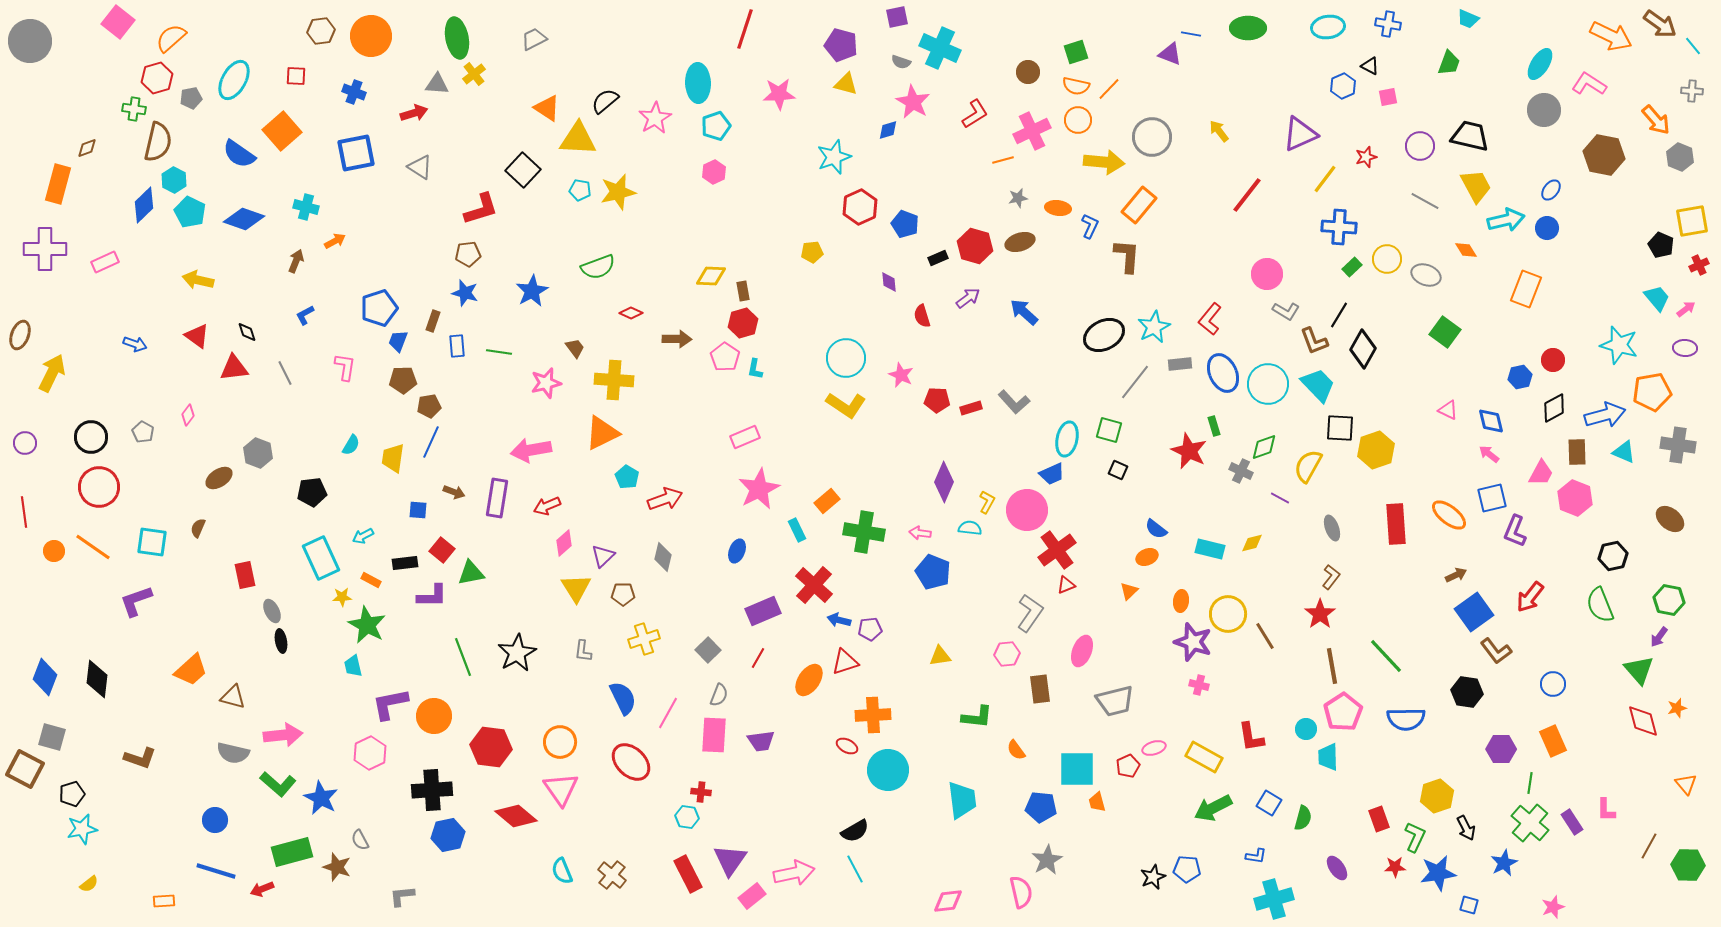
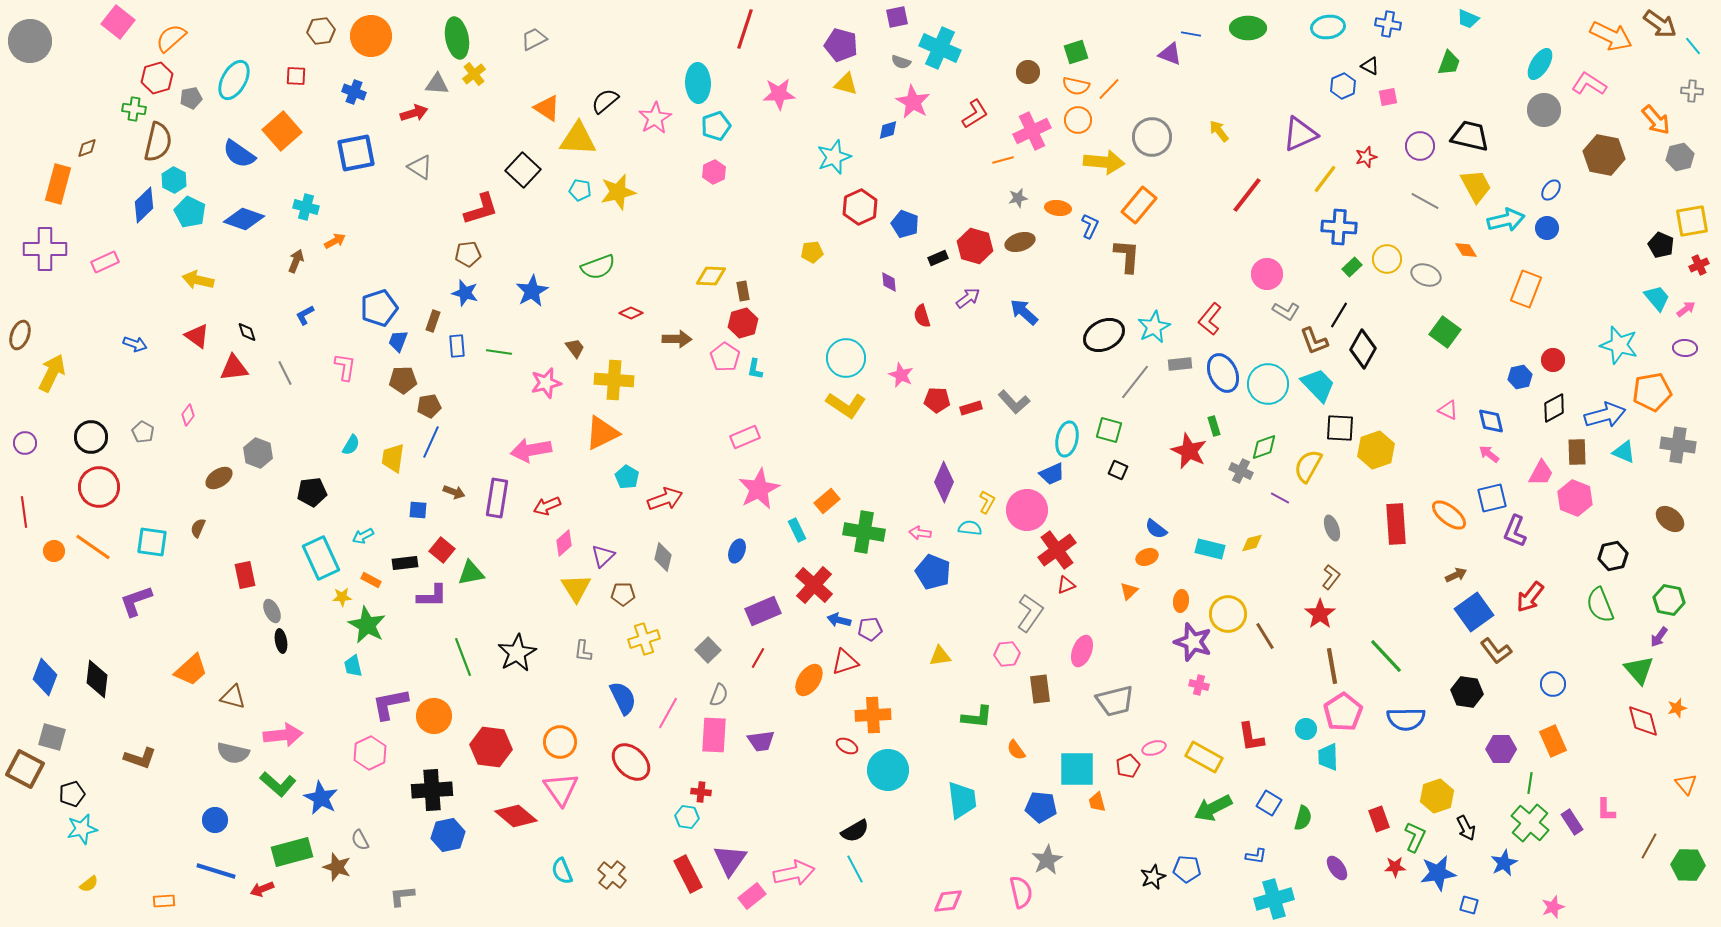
gray hexagon at (1680, 157): rotated 24 degrees clockwise
